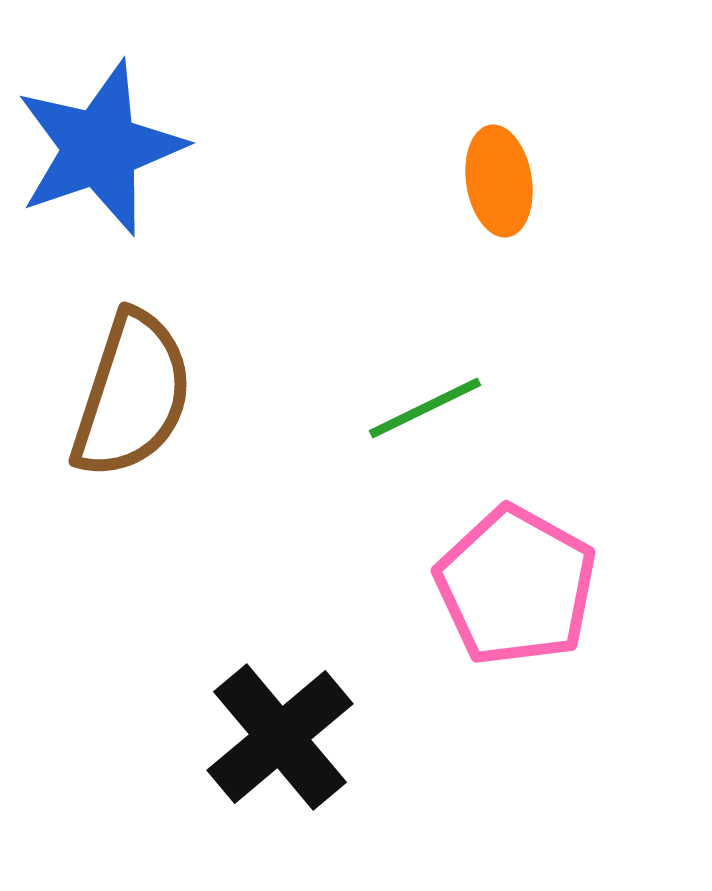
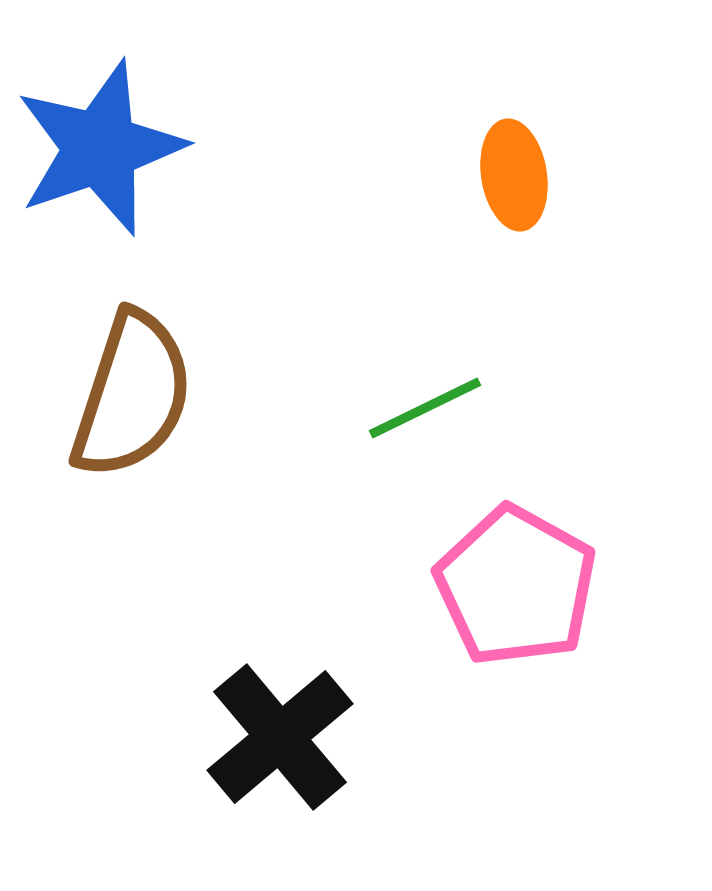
orange ellipse: moved 15 px right, 6 px up
